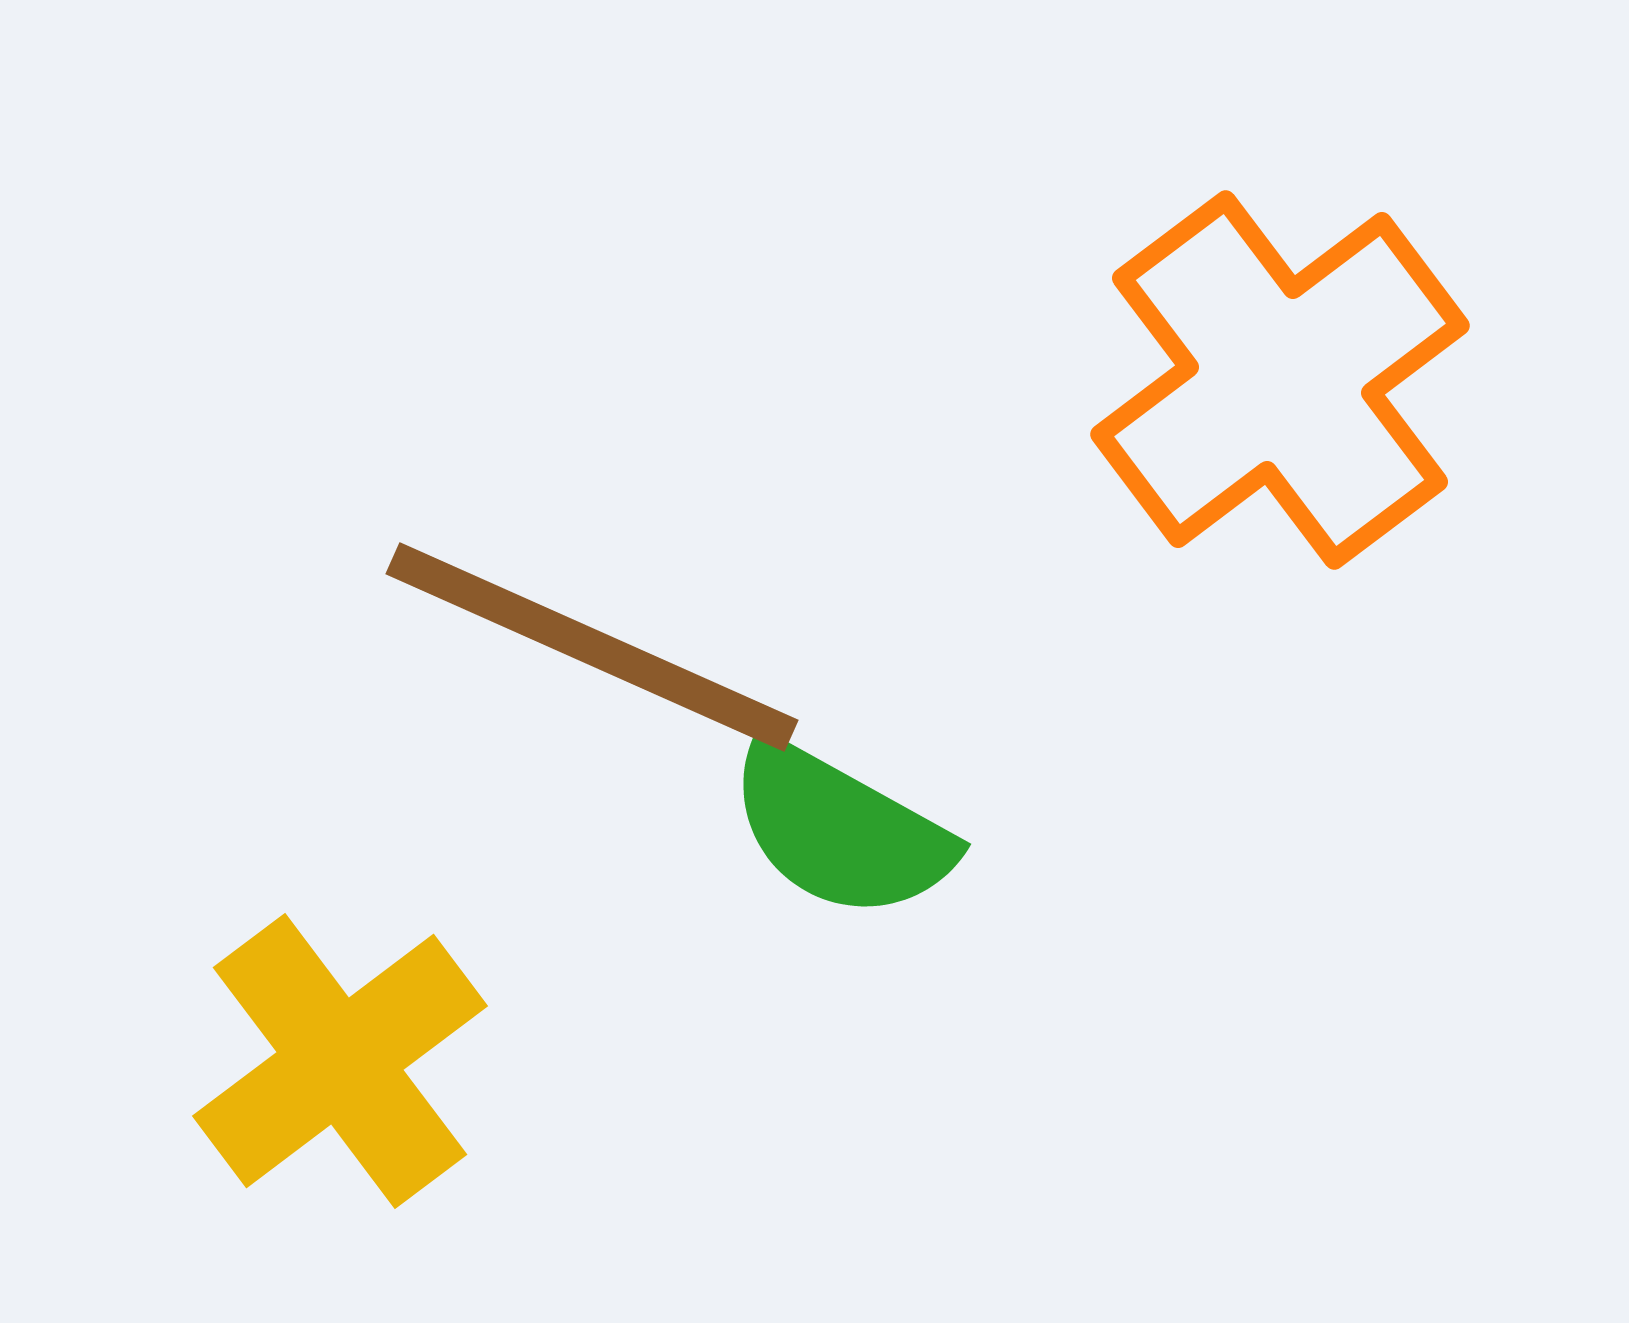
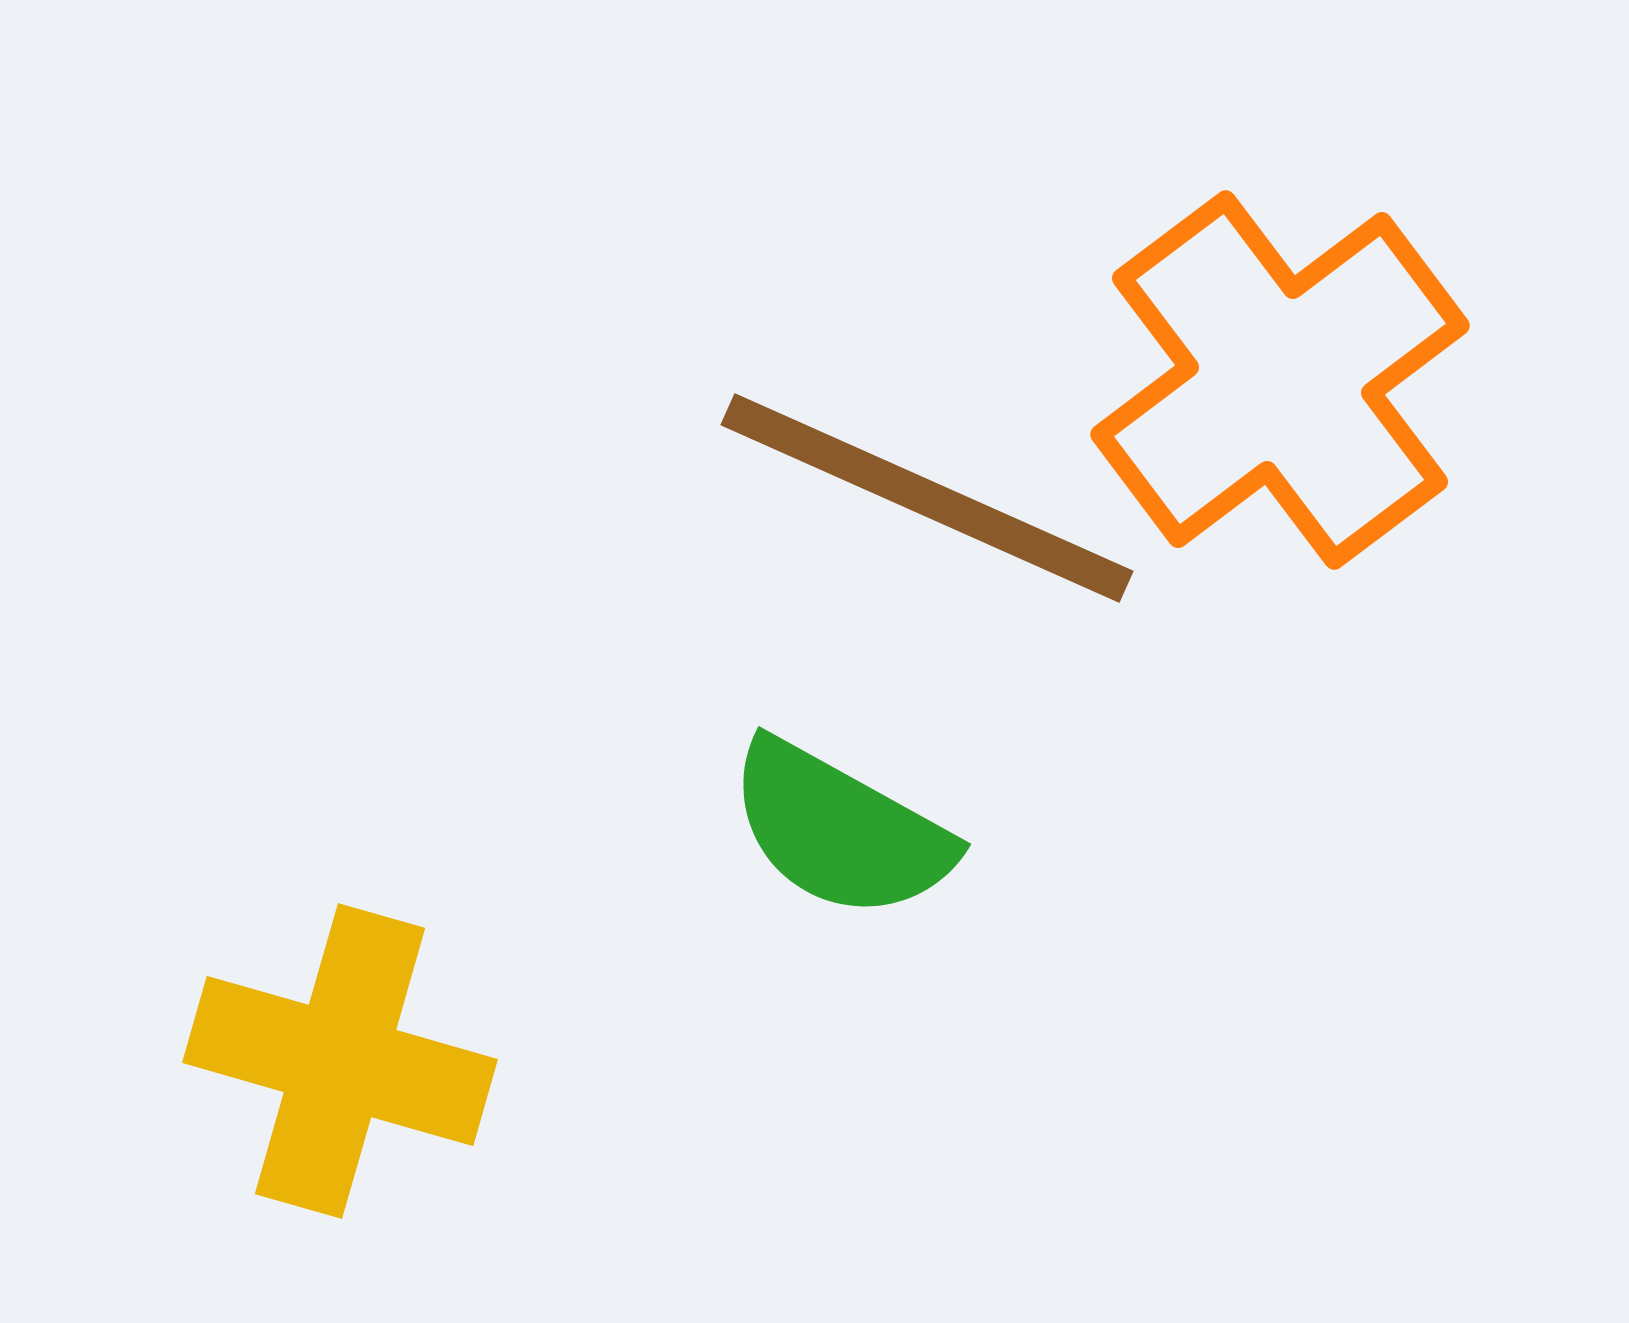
brown line: moved 335 px right, 149 px up
yellow cross: rotated 37 degrees counterclockwise
